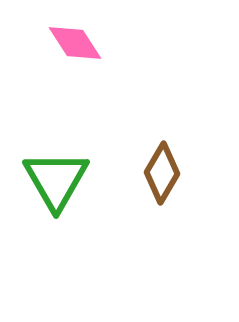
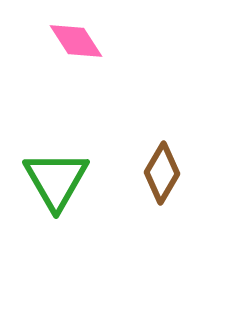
pink diamond: moved 1 px right, 2 px up
